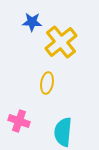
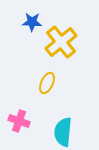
yellow ellipse: rotated 15 degrees clockwise
